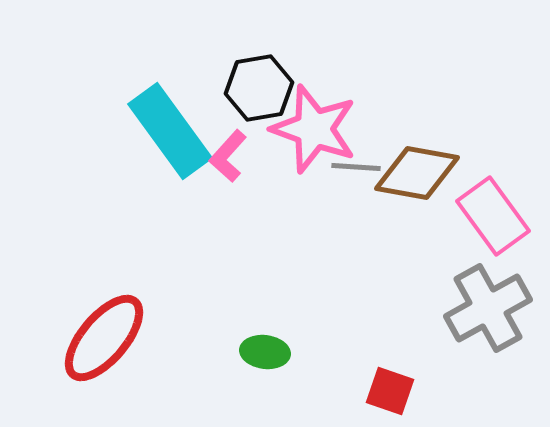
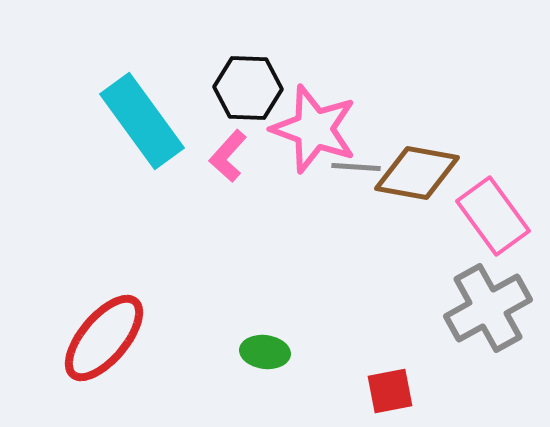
black hexagon: moved 11 px left; rotated 12 degrees clockwise
cyan rectangle: moved 28 px left, 10 px up
red square: rotated 30 degrees counterclockwise
